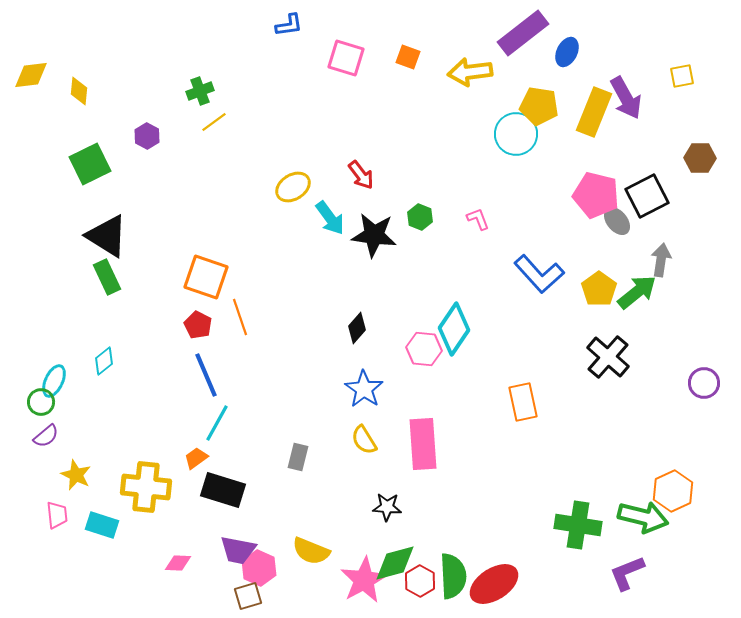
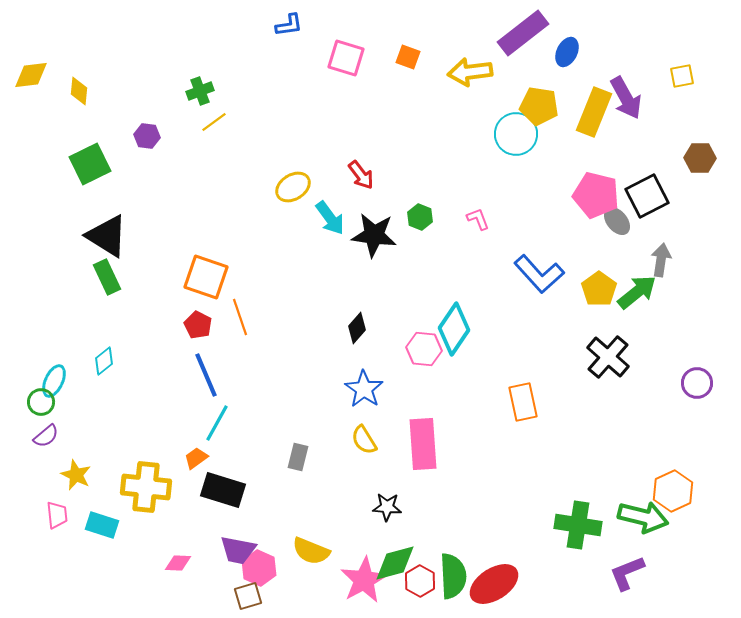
purple hexagon at (147, 136): rotated 20 degrees counterclockwise
purple circle at (704, 383): moved 7 px left
